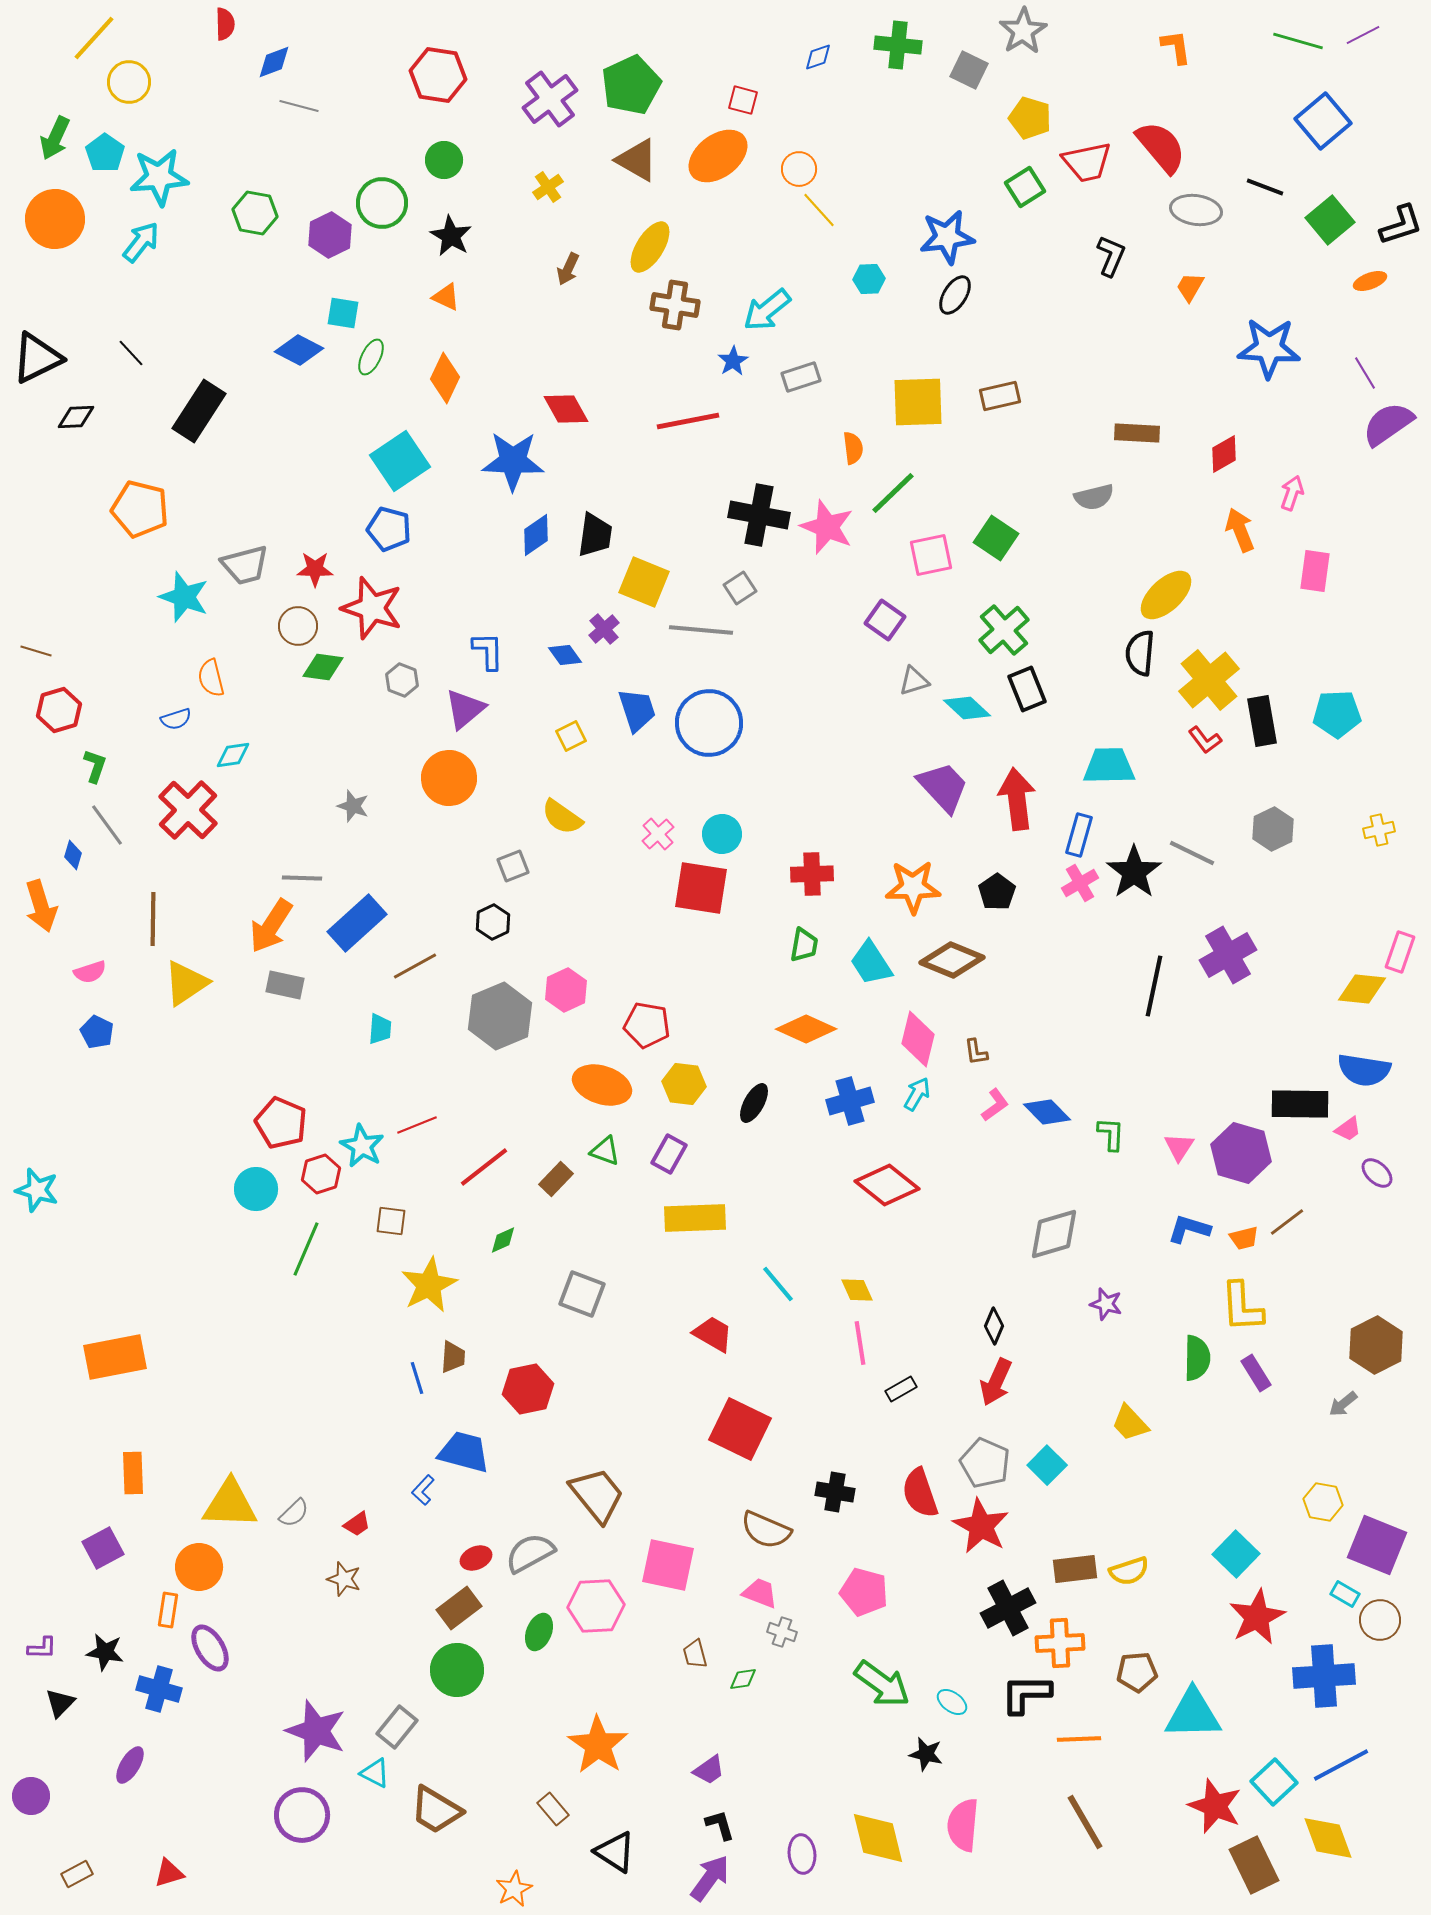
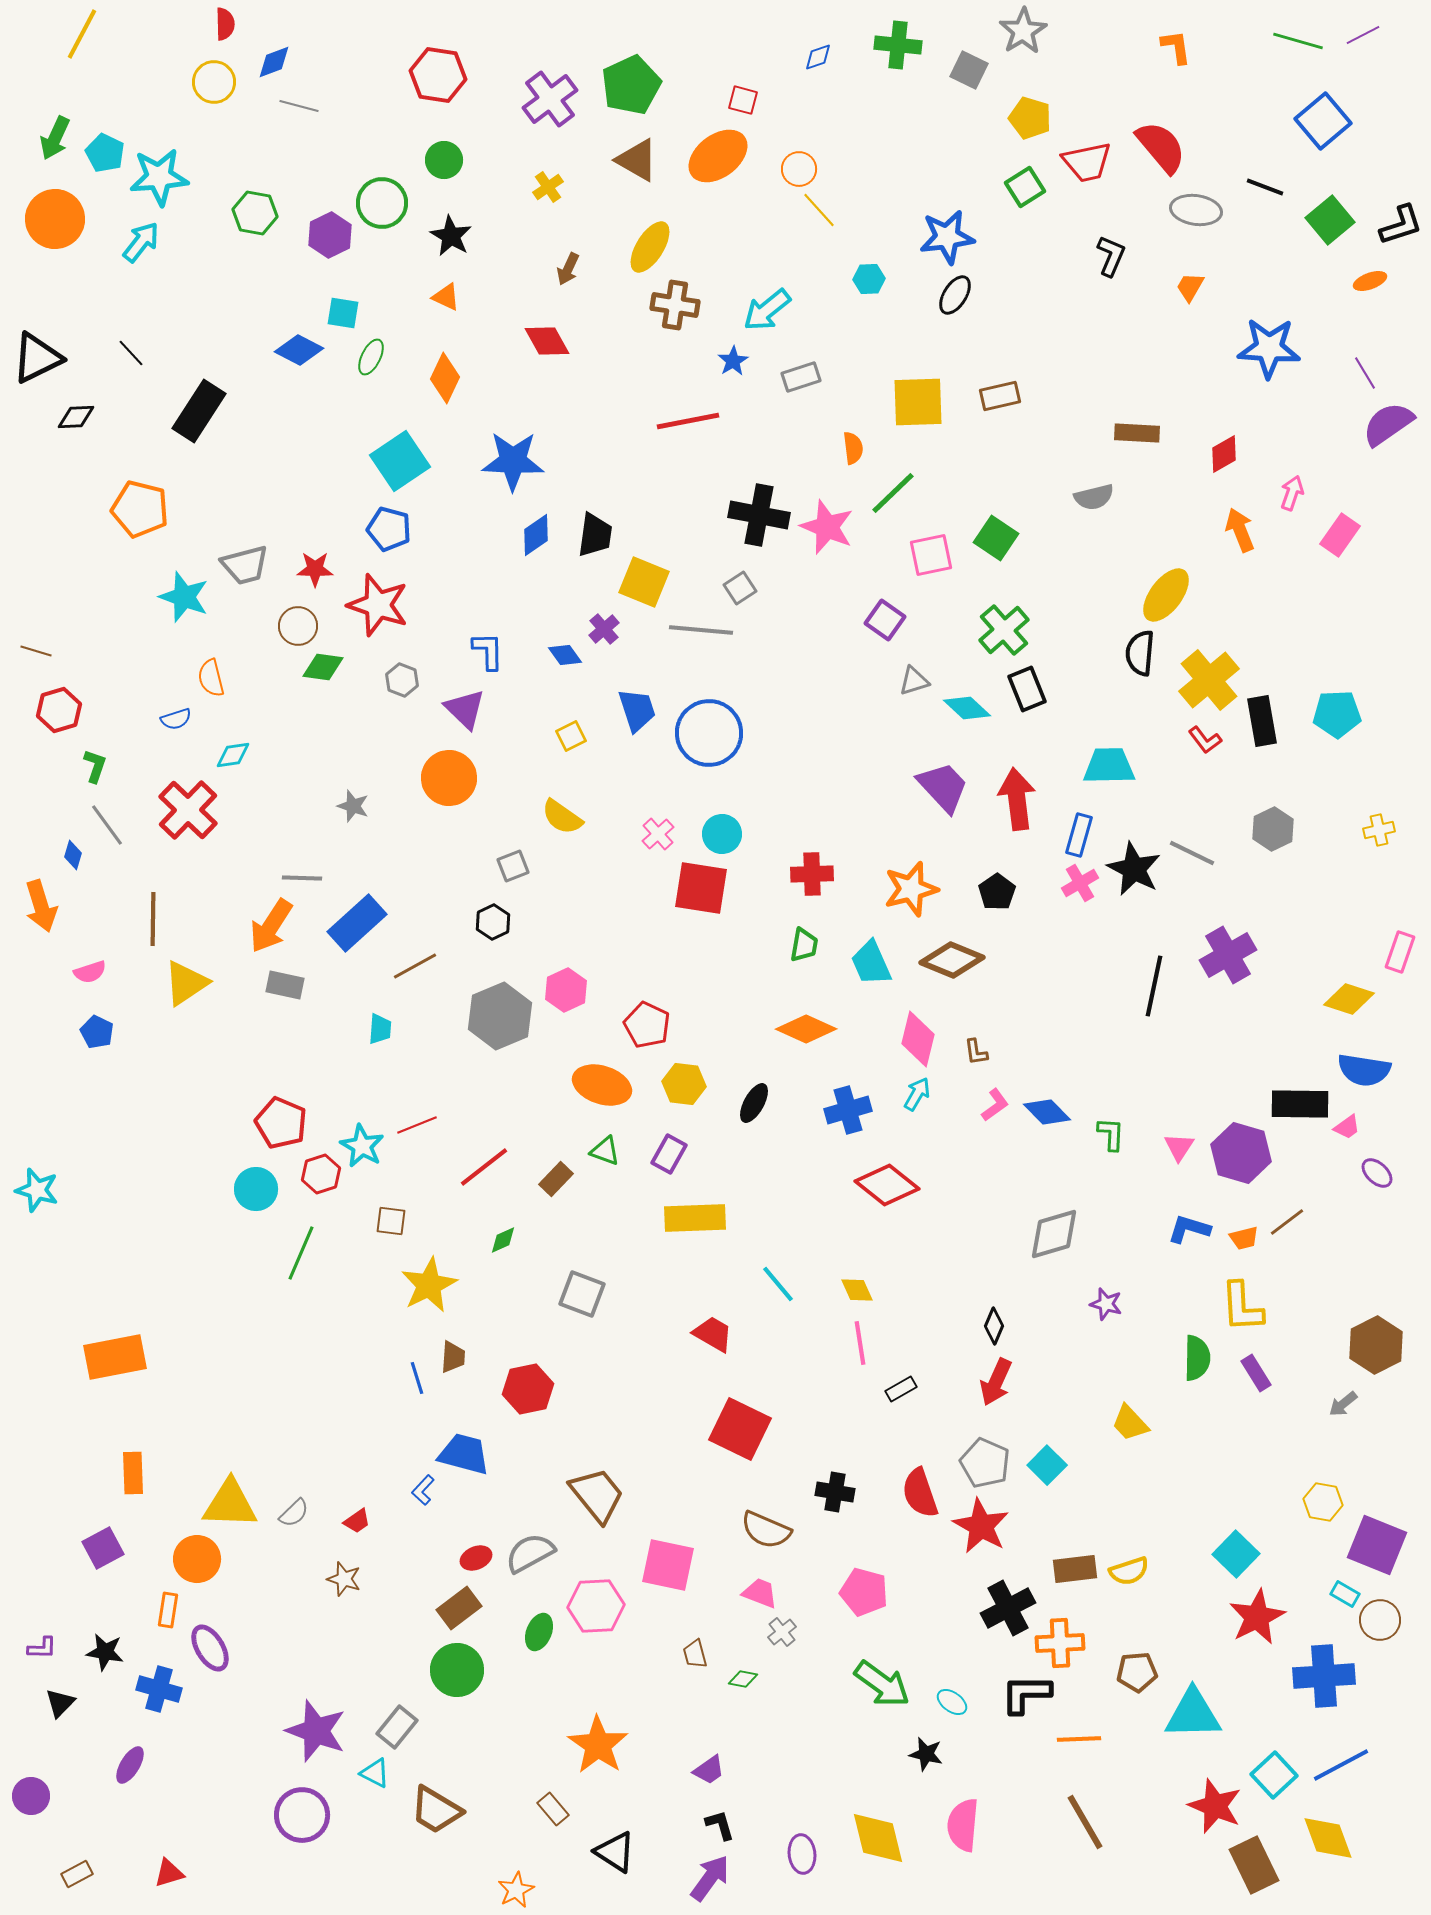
yellow line at (94, 38): moved 12 px left, 4 px up; rotated 14 degrees counterclockwise
yellow circle at (129, 82): moved 85 px right
cyan pentagon at (105, 153): rotated 9 degrees counterclockwise
red diamond at (566, 409): moved 19 px left, 68 px up
pink rectangle at (1315, 571): moved 25 px right, 36 px up; rotated 27 degrees clockwise
yellow ellipse at (1166, 595): rotated 10 degrees counterclockwise
red star at (372, 608): moved 6 px right, 3 px up
purple triangle at (465, 709): rotated 36 degrees counterclockwise
blue circle at (709, 723): moved 10 px down
black star at (1134, 872): moved 3 px up; rotated 10 degrees counterclockwise
orange star at (913, 887): moved 2 px left, 2 px down; rotated 14 degrees counterclockwise
cyan trapezoid at (871, 963): rotated 9 degrees clockwise
yellow diamond at (1362, 989): moved 13 px left, 10 px down; rotated 12 degrees clockwise
red pentagon at (647, 1025): rotated 15 degrees clockwise
blue cross at (850, 1101): moved 2 px left, 9 px down
pink trapezoid at (1348, 1129): moved 1 px left, 2 px up
green line at (306, 1249): moved 5 px left, 4 px down
blue trapezoid at (464, 1452): moved 2 px down
red trapezoid at (357, 1524): moved 3 px up
orange circle at (199, 1567): moved 2 px left, 8 px up
gray cross at (782, 1632): rotated 32 degrees clockwise
green diamond at (743, 1679): rotated 20 degrees clockwise
cyan square at (1274, 1782): moved 7 px up
orange star at (514, 1889): moved 2 px right, 1 px down
